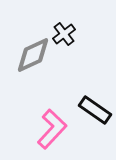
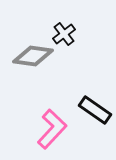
gray diamond: moved 1 px down; rotated 33 degrees clockwise
